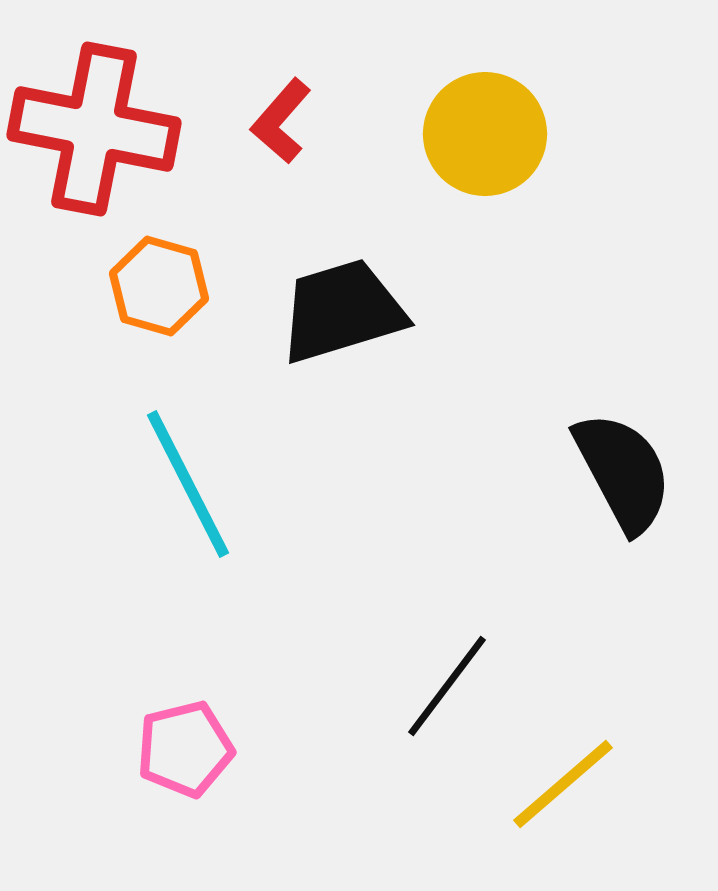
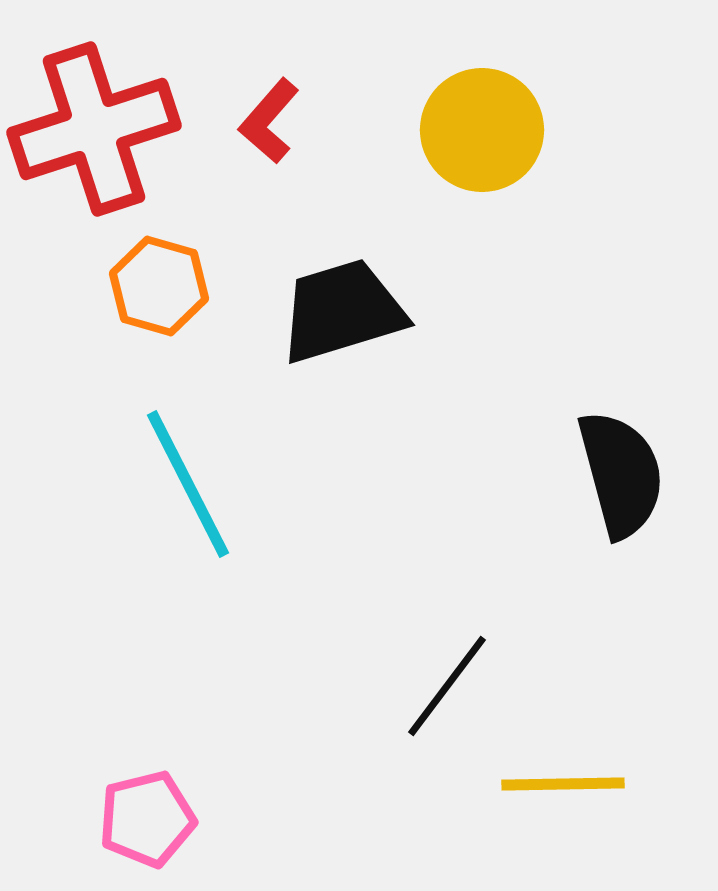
red L-shape: moved 12 px left
red cross: rotated 29 degrees counterclockwise
yellow circle: moved 3 px left, 4 px up
black semicircle: moved 2 px left, 2 px down; rotated 13 degrees clockwise
pink pentagon: moved 38 px left, 70 px down
yellow line: rotated 40 degrees clockwise
